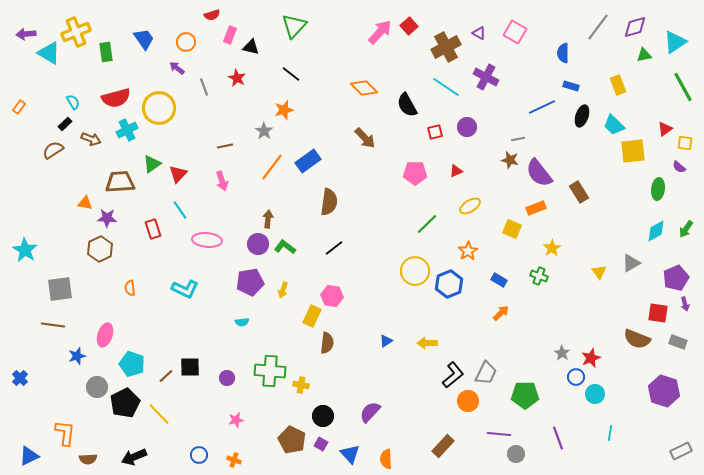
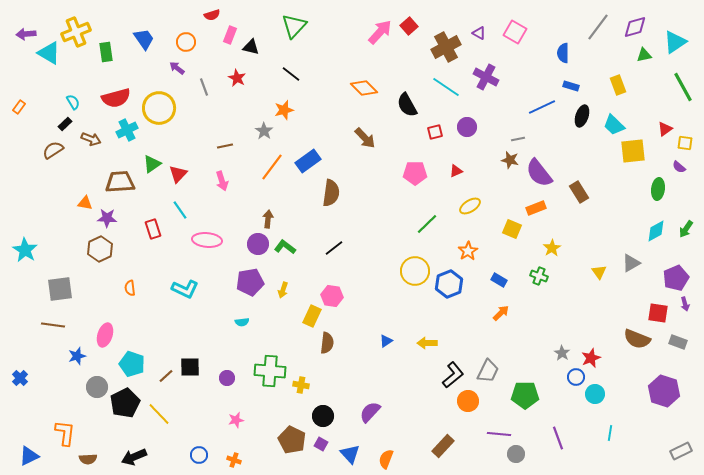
brown semicircle at (329, 202): moved 2 px right, 9 px up
gray trapezoid at (486, 373): moved 2 px right, 2 px up
orange semicircle at (386, 459): rotated 24 degrees clockwise
